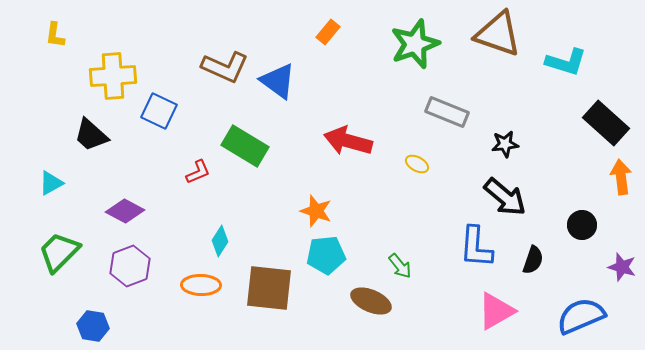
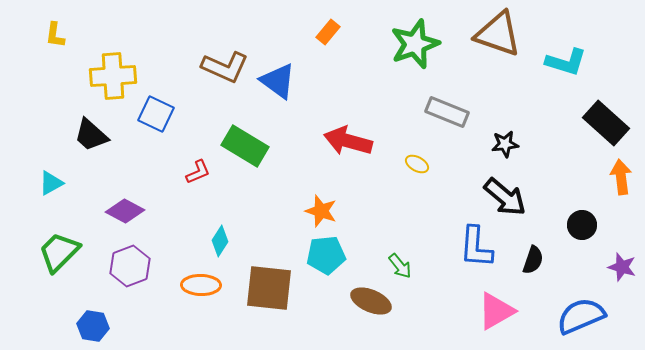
blue square: moved 3 px left, 3 px down
orange star: moved 5 px right
